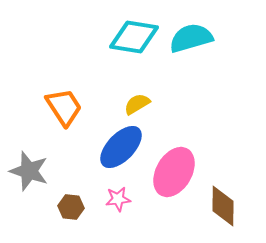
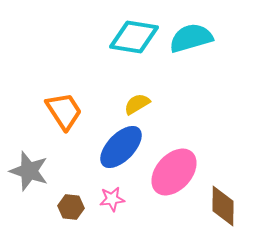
orange trapezoid: moved 4 px down
pink ellipse: rotated 12 degrees clockwise
pink star: moved 6 px left
